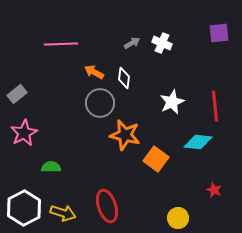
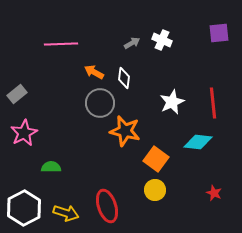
white cross: moved 3 px up
red line: moved 2 px left, 3 px up
orange star: moved 4 px up
red star: moved 3 px down
yellow arrow: moved 3 px right
yellow circle: moved 23 px left, 28 px up
